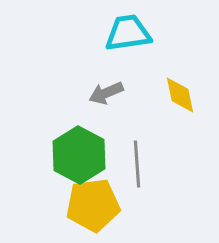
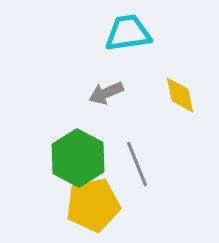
green hexagon: moved 1 px left, 3 px down
gray line: rotated 18 degrees counterclockwise
yellow pentagon: rotated 4 degrees counterclockwise
